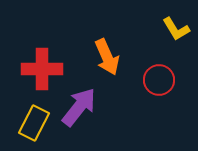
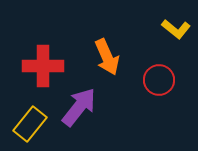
yellow L-shape: rotated 20 degrees counterclockwise
red cross: moved 1 px right, 3 px up
yellow rectangle: moved 4 px left, 1 px down; rotated 12 degrees clockwise
